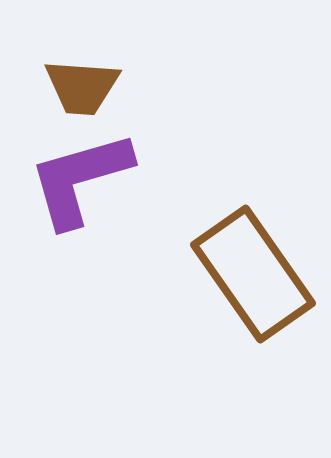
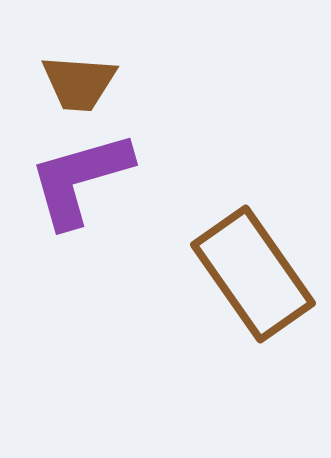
brown trapezoid: moved 3 px left, 4 px up
